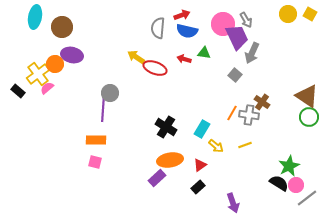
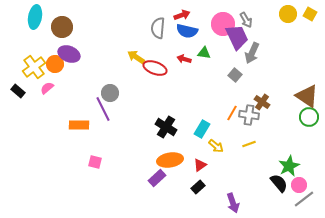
purple ellipse at (72, 55): moved 3 px left, 1 px up; rotated 10 degrees clockwise
yellow cross at (38, 74): moved 4 px left, 7 px up
purple line at (103, 109): rotated 30 degrees counterclockwise
orange rectangle at (96, 140): moved 17 px left, 15 px up
yellow line at (245, 145): moved 4 px right, 1 px up
black semicircle at (279, 183): rotated 18 degrees clockwise
pink circle at (296, 185): moved 3 px right
gray line at (307, 198): moved 3 px left, 1 px down
